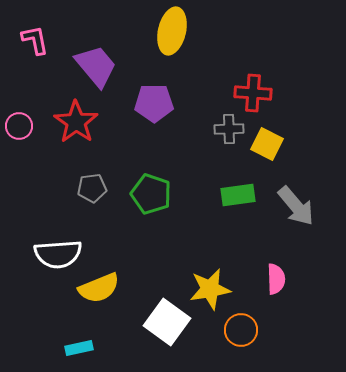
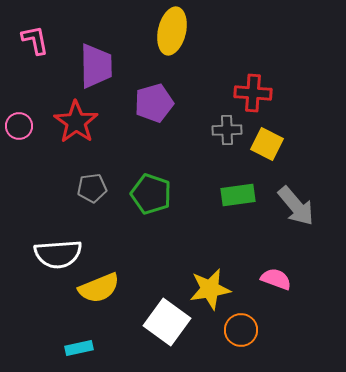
purple trapezoid: rotated 39 degrees clockwise
purple pentagon: rotated 15 degrees counterclockwise
gray cross: moved 2 px left, 1 px down
pink semicircle: rotated 68 degrees counterclockwise
